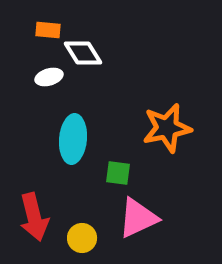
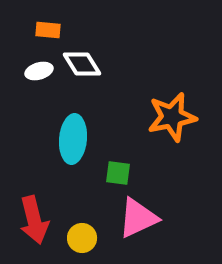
white diamond: moved 1 px left, 11 px down
white ellipse: moved 10 px left, 6 px up
orange star: moved 5 px right, 11 px up
red arrow: moved 3 px down
